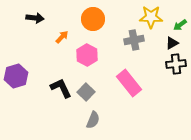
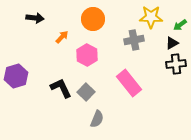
gray semicircle: moved 4 px right, 1 px up
